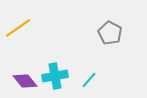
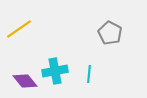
yellow line: moved 1 px right, 1 px down
cyan cross: moved 5 px up
cyan line: moved 6 px up; rotated 36 degrees counterclockwise
